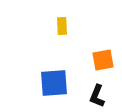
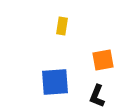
yellow rectangle: rotated 12 degrees clockwise
blue square: moved 1 px right, 1 px up
